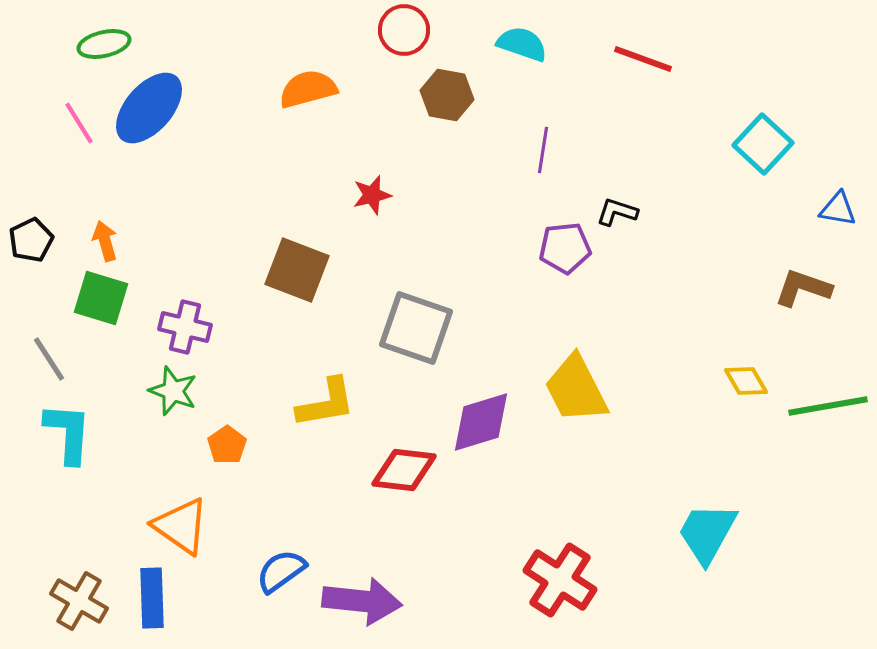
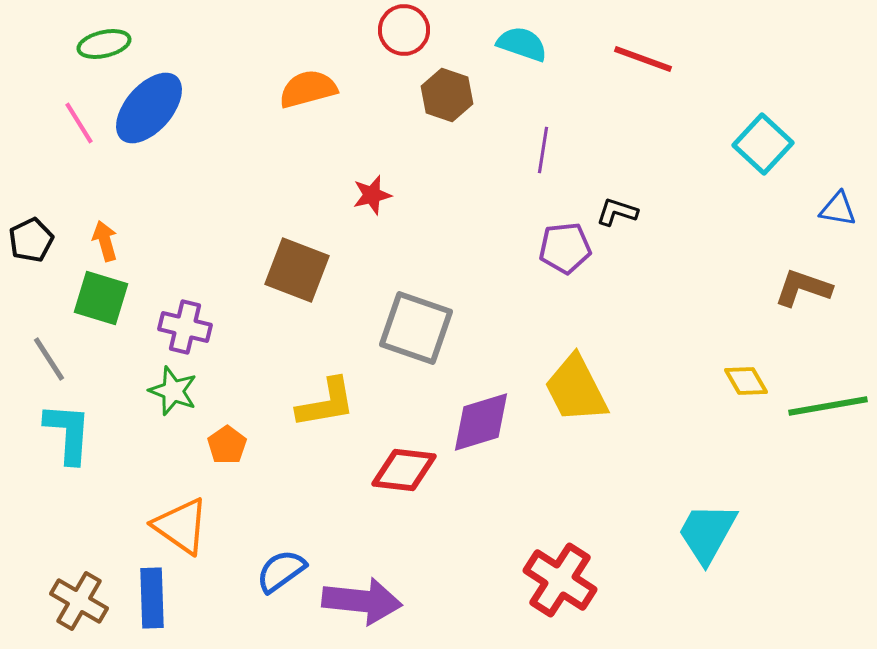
brown hexagon: rotated 9 degrees clockwise
